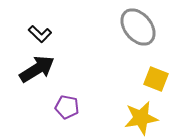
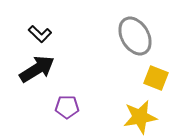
gray ellipse: moved 3 px left, 9 px down; rotated 9 degrees clockwise
yellow square: moved 1 px up
purple pentagon: rotated 10 degrees counterclockwise
yellow star: moved 1 px left, 1 px up
